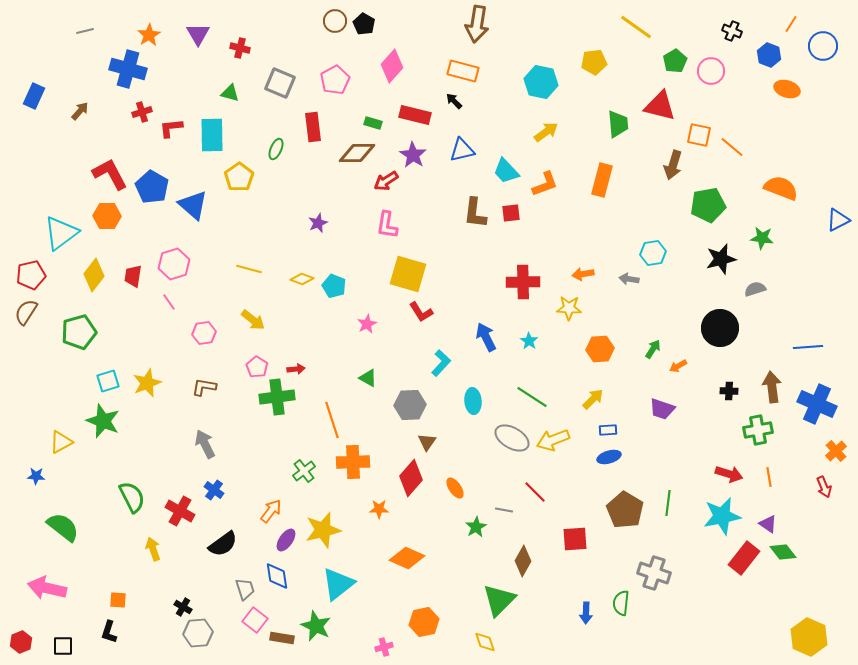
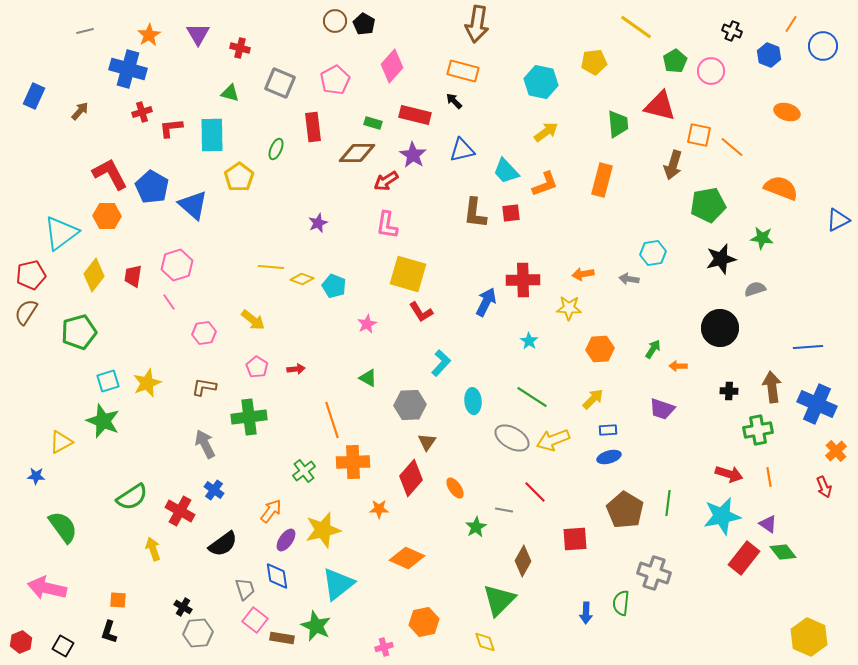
orange ellipse at (787, 89): moved 23 px down
pink hexagon at (174, 264): moved 3 px right, 1 px down
yellow line at (249, 269): moved 22 px right, 2 px up; rotated 10 degrees counterclockwise
red cross at (523, 282): moved 2 px up
blue arrow at (486, 337): moved 35 px up; rotated 52 degrees clockwise
orange arrow at (678, 366): rotated 30 degrees clockwise
green cross at (277, 397): moved 28 px left, 20 px down
green semicircle at (132, 497): rotated 84 degrees clockwise
green semicircle at (63, 527): rotated 16 degrees clockwise
black square at (63, 646): rotated 30 degrees clockwise
